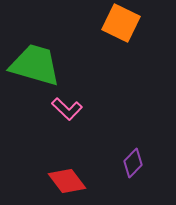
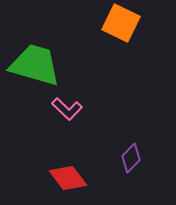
purple diamond: moved 2 px left, 5 px up
red diamond: moved 1 px right, 3 px up
